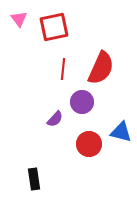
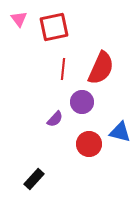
blue triangle: moved 1 px left
black rectangle: rotated 50 degrees clockwise
